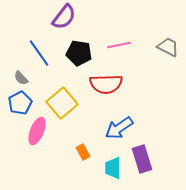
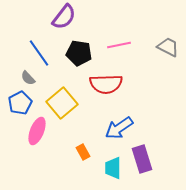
gray semicircle: moved 7 px right
